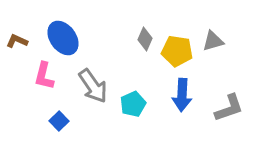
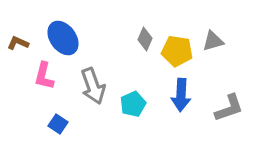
brown L-shape: moved 1 px right, 2 px down
gray arrow: rotated 15 degrees clockwise
blue arrow: moved 1 px left
blue square: moved 1 px left, 3 px down; rotated 12 degrees counterclockwise
